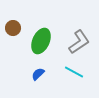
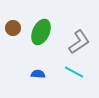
green ellipse: moved 9 px up
blue semicircle: rotated 48 degrees clockwise
